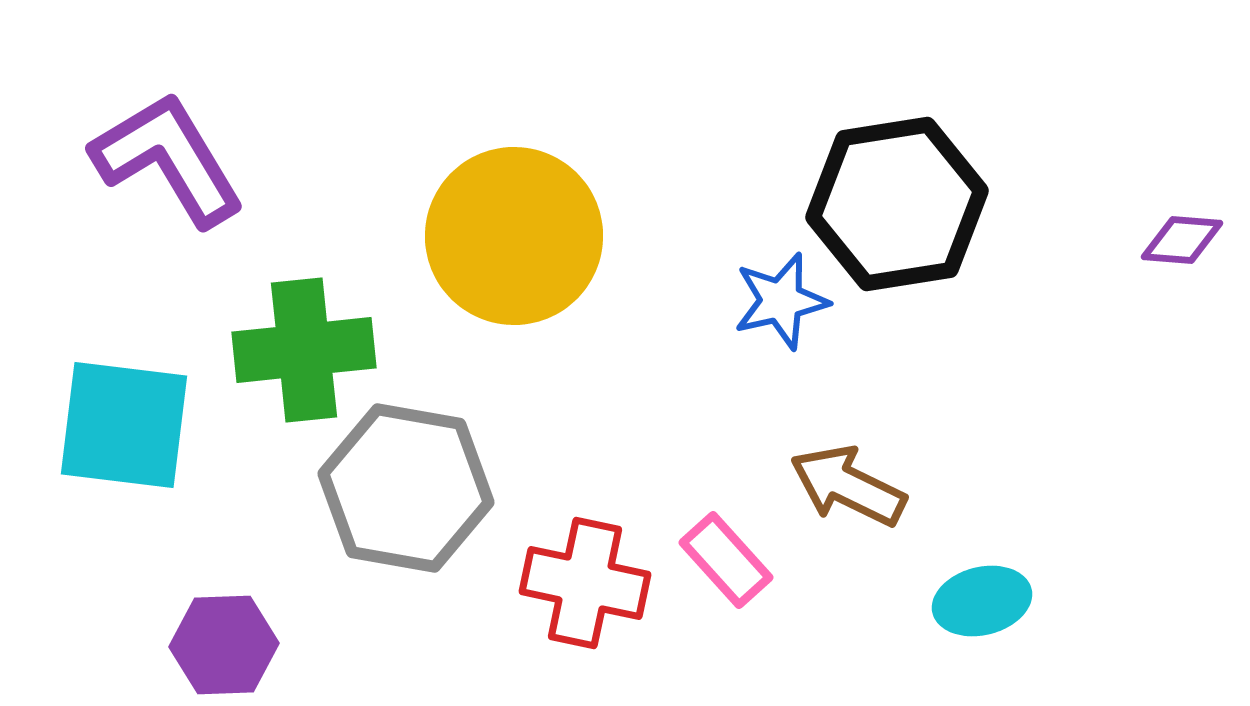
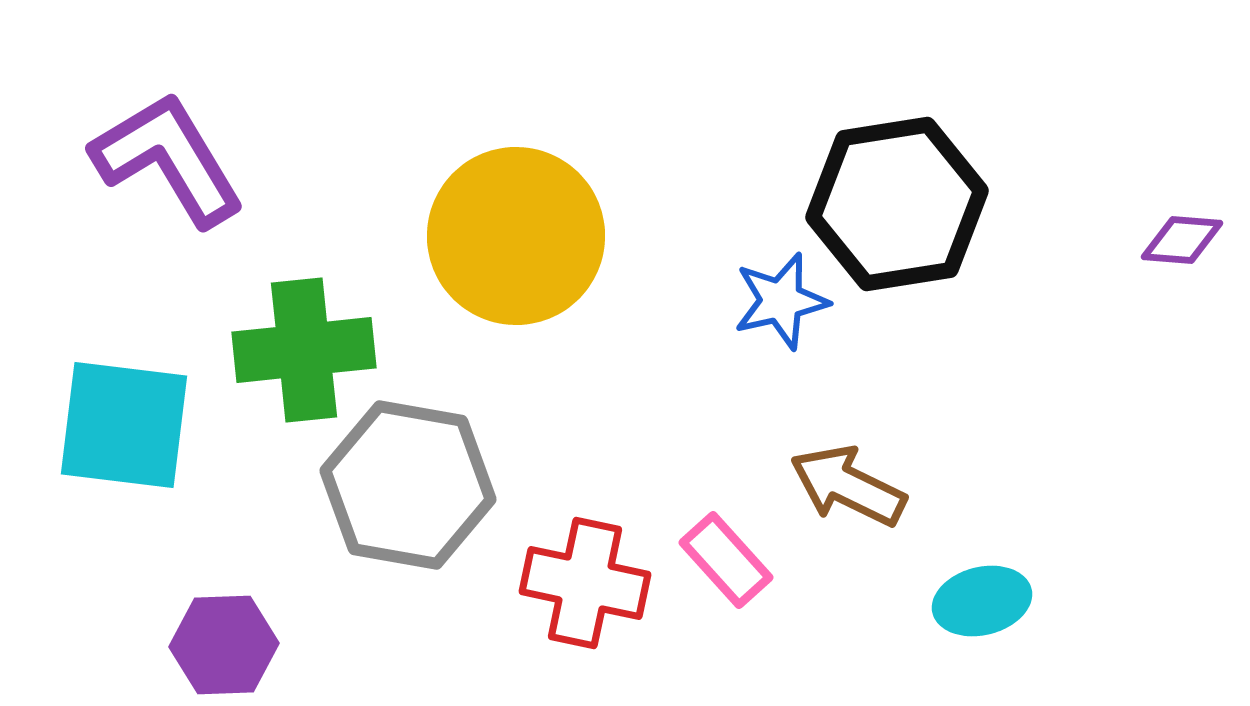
yellow circle: moved 2 px right
gray hexagon: moved 2 px right, 3 px up
